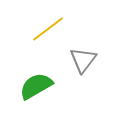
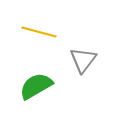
yellow line: moved 9 px left, 3 px down; rotated 52 degrees clockwise
